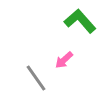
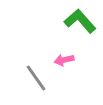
pink arrow: rotated 30 degrees clockwise
